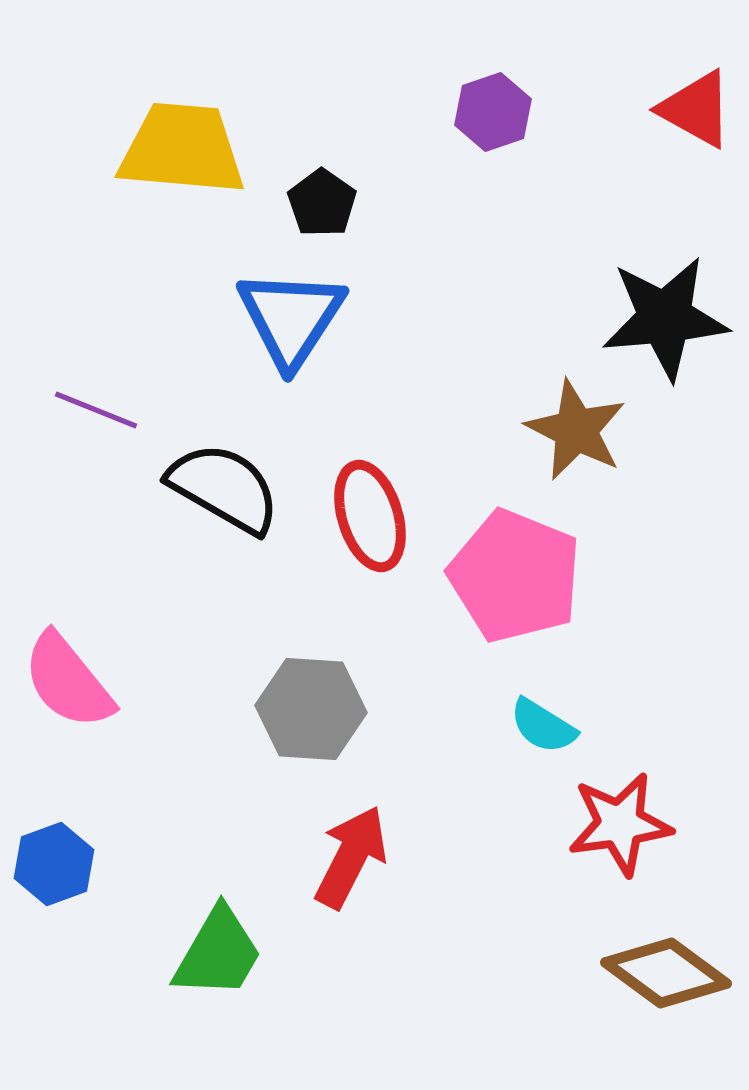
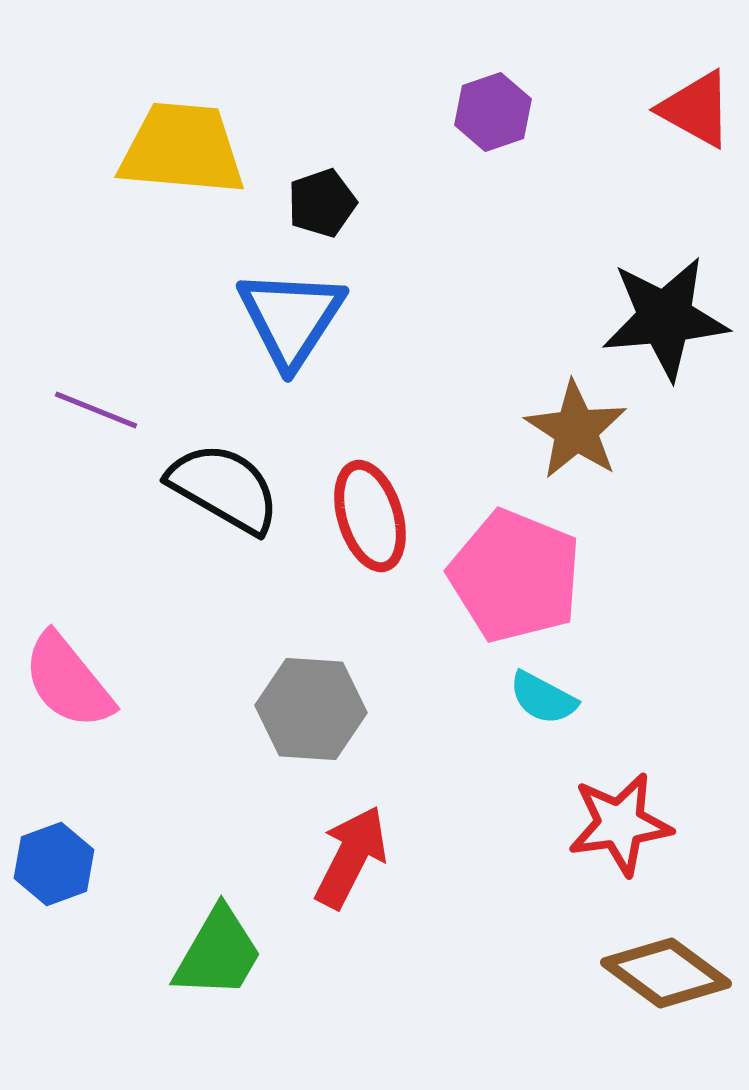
black pentagon: rotated 18 degrees clockwise
brown star: rotated 6 degrees clockwise
cyan semicircle: moved 28 px up; rotated 4 degrees counterclockwise
